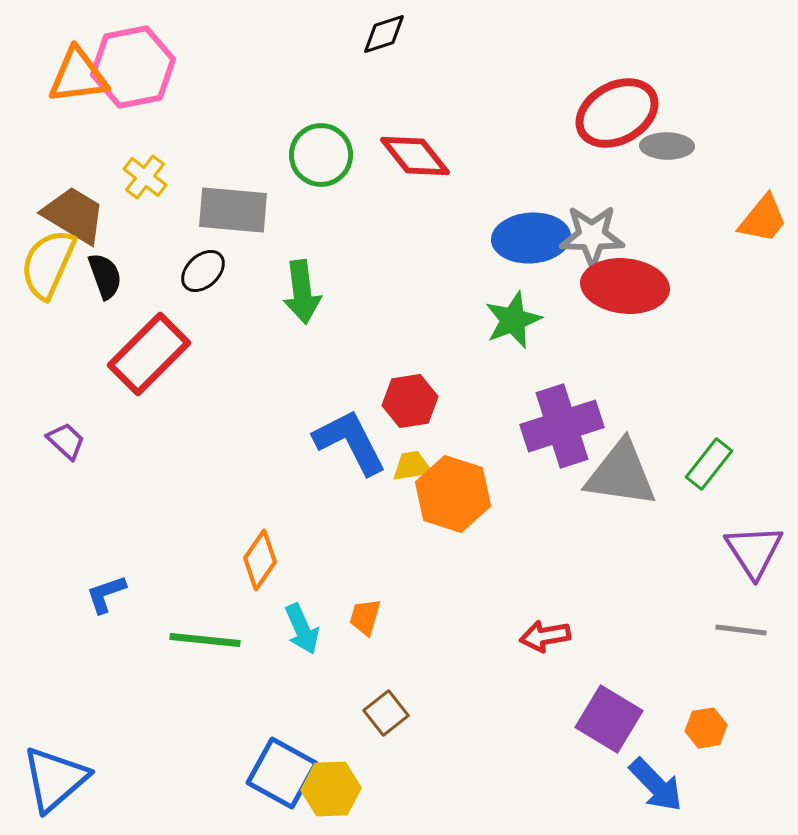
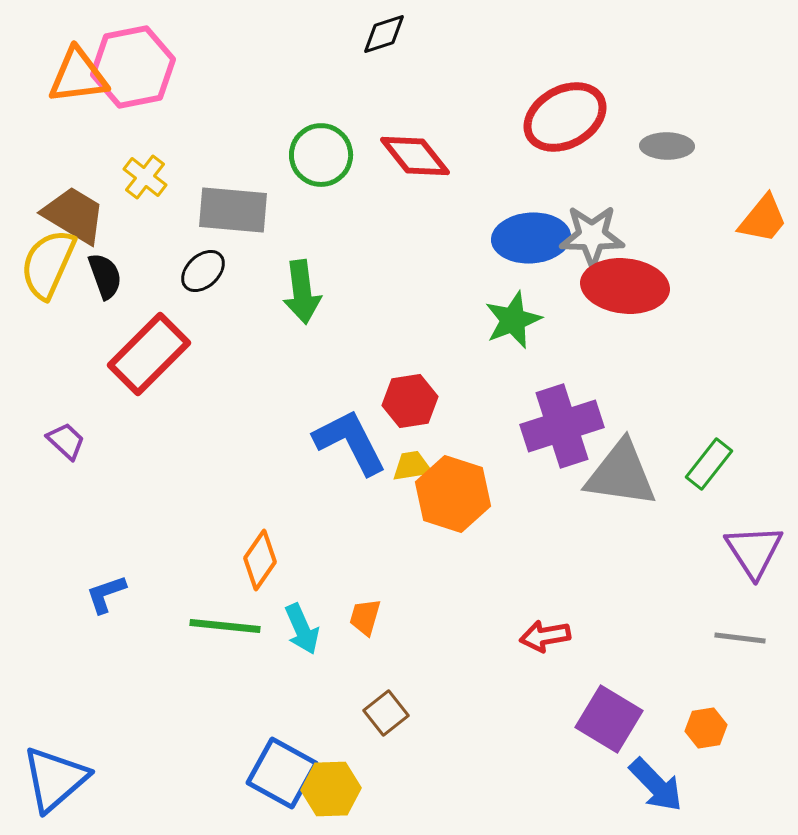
red ellipse at (617, 113): moved 52 px left, 4 px down
gray line at (741, 630): moved 1 px left, 8 px down
green line at (205, 640): moved 20 px right, 14 px up
